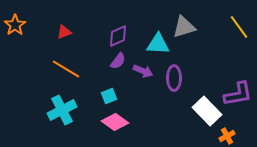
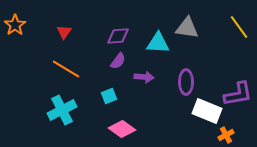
gray triangle: moved 3 px right, 1 px down; rotated 25 degrees clockwise
red triangle: rotated 35 degrees counterclockwise
purple diamond: rotated 20 degrees clockwise
cyan triangle: moved 1 px up
purple arrow: moved 1 px right, 6 px down; rotated 18 degrees counterclockwise
purple ellipse: moved 12 px right, 4 px down
white rectangle: rotated 24 degrees counterclockwise
pink diamond: moved 7 px right, 7 px down
orange cross: moved 1 px left, 1 px up
